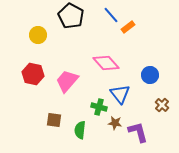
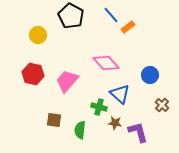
blue triangle: rotated 10 degrees counterclockwise
